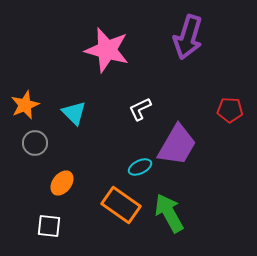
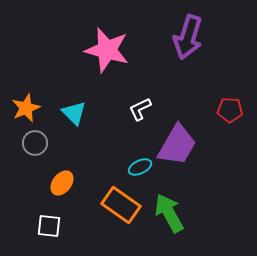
orange star: moved 1 px right, 3 px down
